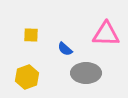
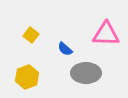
yellow square: rotated 35 degrees clockwise
